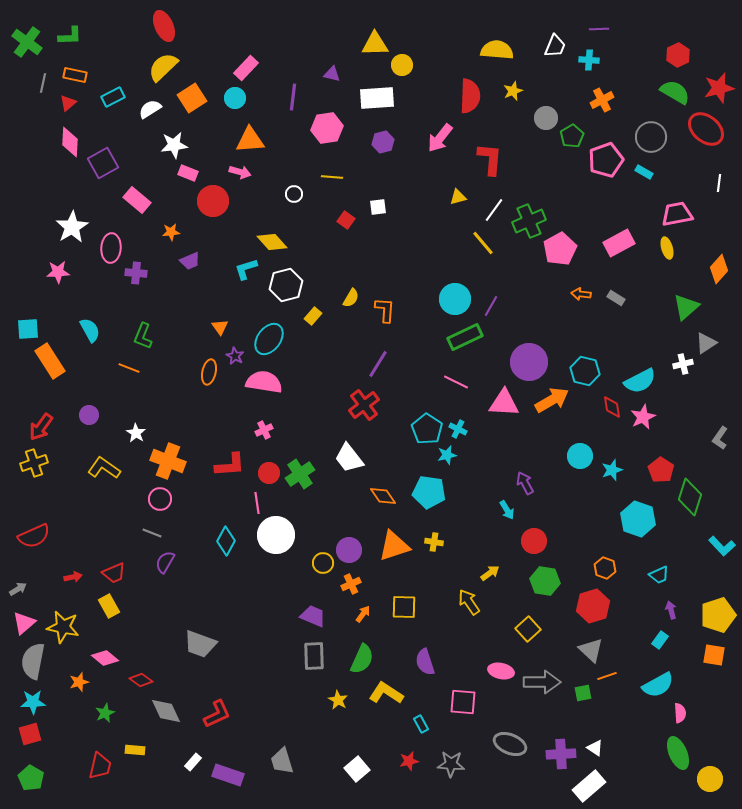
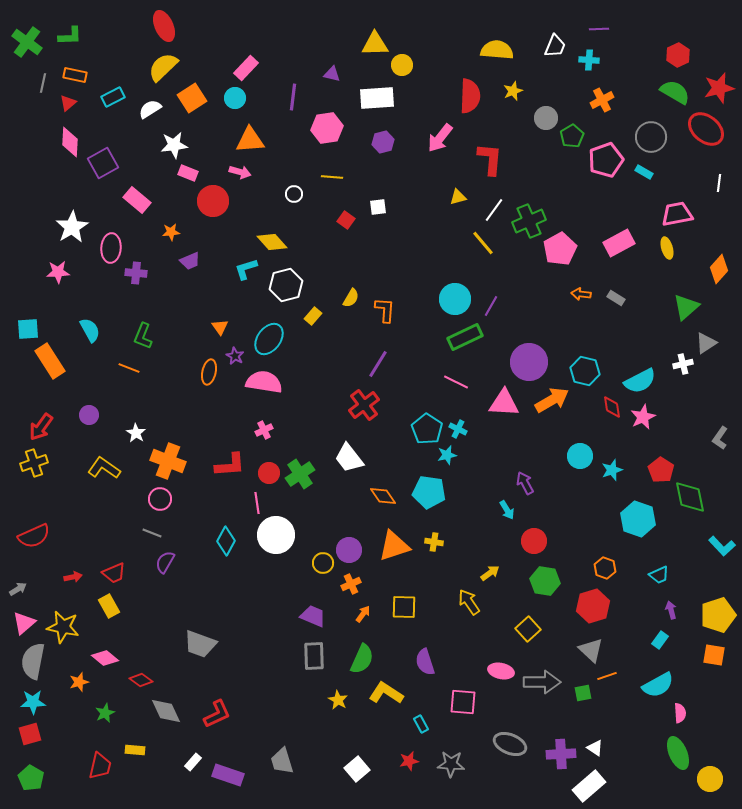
green diamond at (690, 497): rotated 30 degrees counterclockwise
